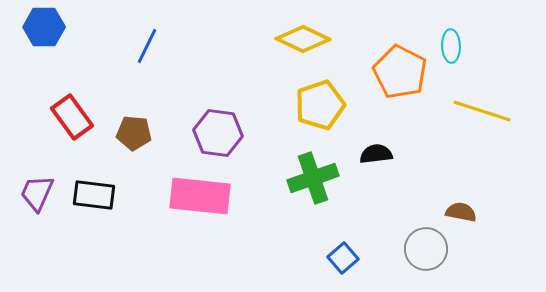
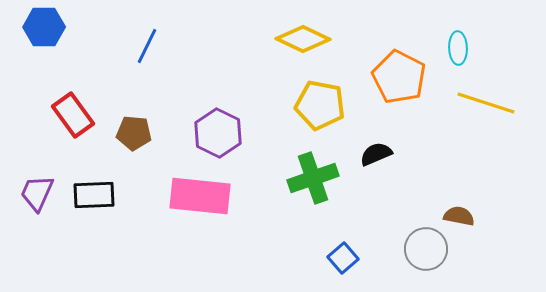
cyan ellipse: moved 7 px right, 2 px down
orange pentagon: moved 1 px left, 5 px down
yellow pentagon: rotated 30 degrees clockwise
yellow line: moved 4 px right, 8 px up
red rectangle: moved 1 px right, 2 px up
purple hexagon: rotated 18 degrees clockwise
black semicircle: rotated 16 degrees counterclockwise
black rectangle: rotated 9 degrees counterclockwise
brown semicircle: moved 2 px left, 4 px down
